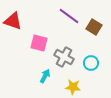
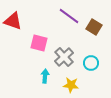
gray cross: rotated 18 degrees clockwise
cyan arrow: rotated 24 degrees counterclockwise
yellow star: moved 2 px left, 2 px up
